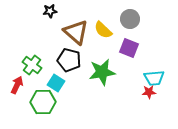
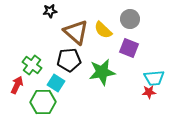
black pentagon: rotated 20 degrees counterclockwise
